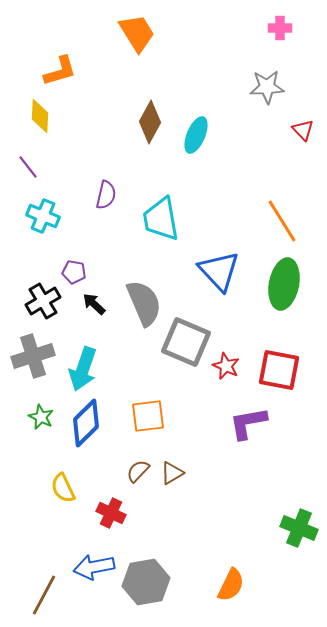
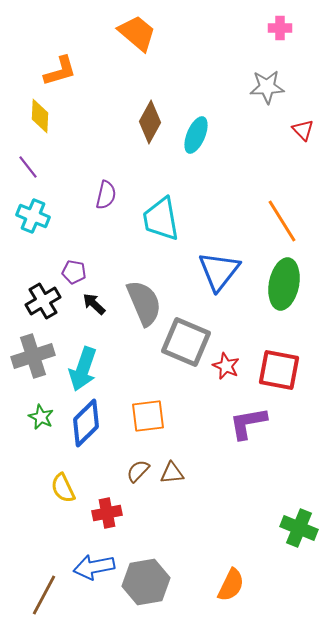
orange trapezoid: rotated 18 degrees counterclockwise
cyan cross: moved 10 px left
blue triangle: rotated 21 degrees clockwise
brown triangle: rotated 25 degrees clockwise
red cross: moved 4 px left; rotated 36 degrees counterclockwise
